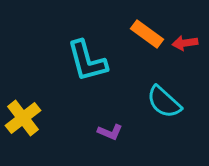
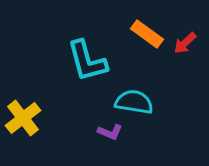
red arrow: rotated 35 degrees counterclockwise
cyan semicircle: moved 30 px left; rotated 147 degrees clockwise
